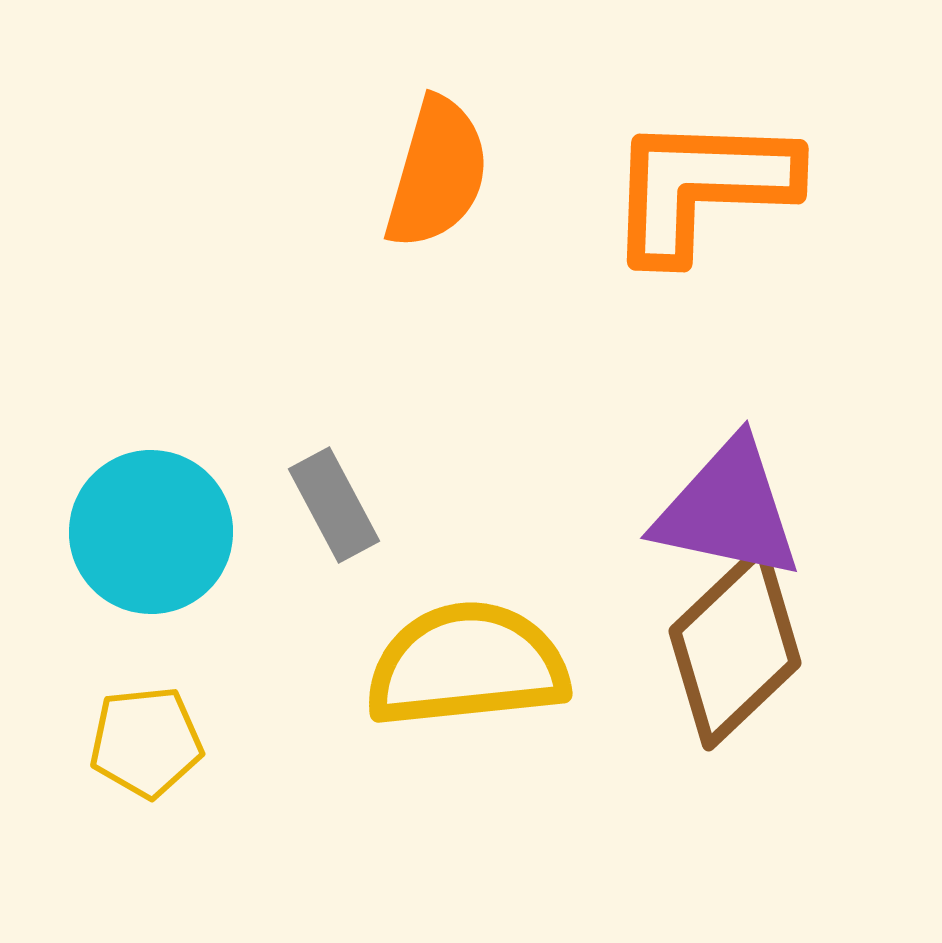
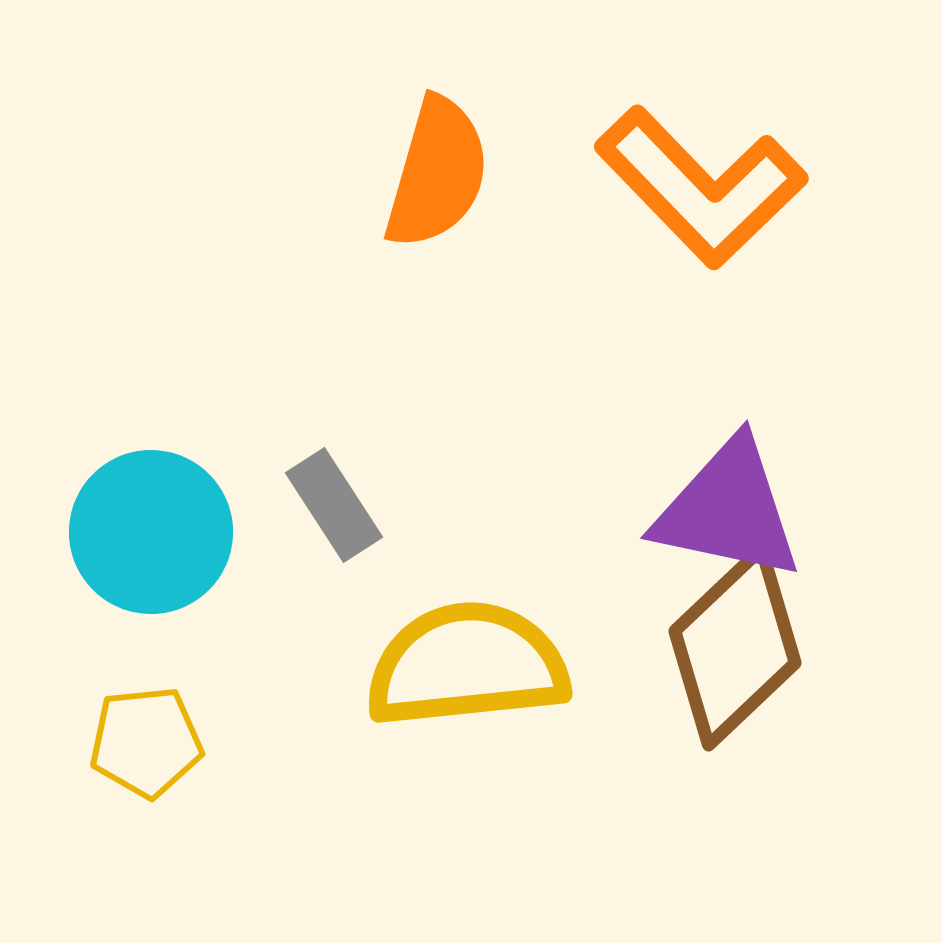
orange L-shape: rotated 136 degrees counterclockwise
gray rectangle: rotated 5 degrees counterclockwise
